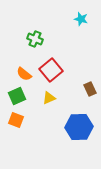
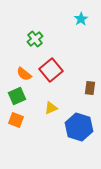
cyan star: rotated 24 degrees clockwise
green cross: rotated 28 degrees clockwise
brown rectangle: moved 1 px up; rotated 32 degrees clockwise
yellow triangle: moved 2 px right, 10 px down
blue hexagon: rotated 20 degrees clockwise
